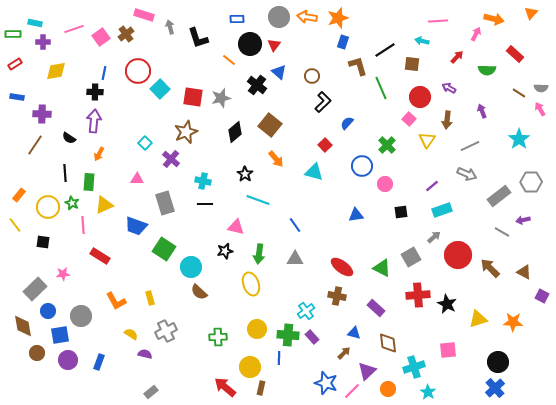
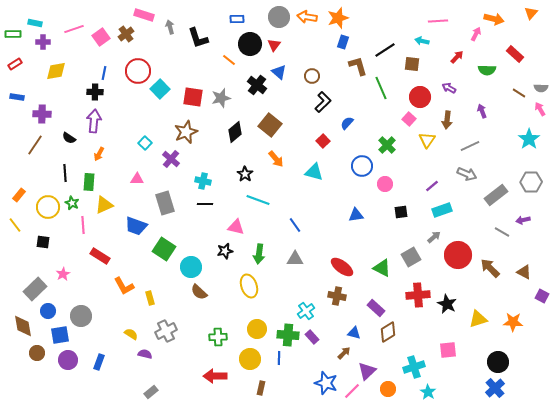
cyan star at (519, 139): moved 10 px right
red square at (325, 145): moved 2 px left, 4 px up
gray rectangle at (499, 196): moved 3 px left, 1 px up
pink star at (63, 274): rotated 24 degrees counterclockwise
yellow ellipse at (251, 284): moved 2 px left, 2 px down
orange L-shape at (116, 301): moved 8 px right, 15 px up
brown diamond at (388, 343): moved 11 px up; rotated 65 degrees clockwise
yellow circle at (250, 367): moved 8 px up
red arrow at (225, 387): moved 10 px left, 11 px up; rotated 40 degrees counterclockwise
